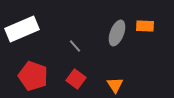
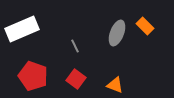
orange rectangle: rotated 42 degrees clockwise
gray line: rotated 16 degrees clockwise
orange triangle: rotated 36 degrees counterclockwise
